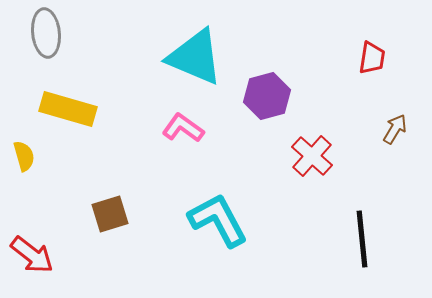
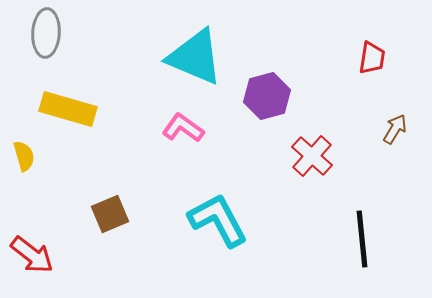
gray ellipse: rotated 9 degrees clockwise
brown square: rotated 6 degrees counterclockwise
